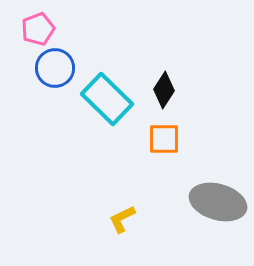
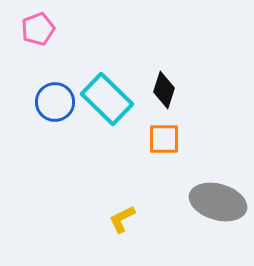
blue circle: moved 34 px down
black diamond: rotated 15 degrees counterclockwise
